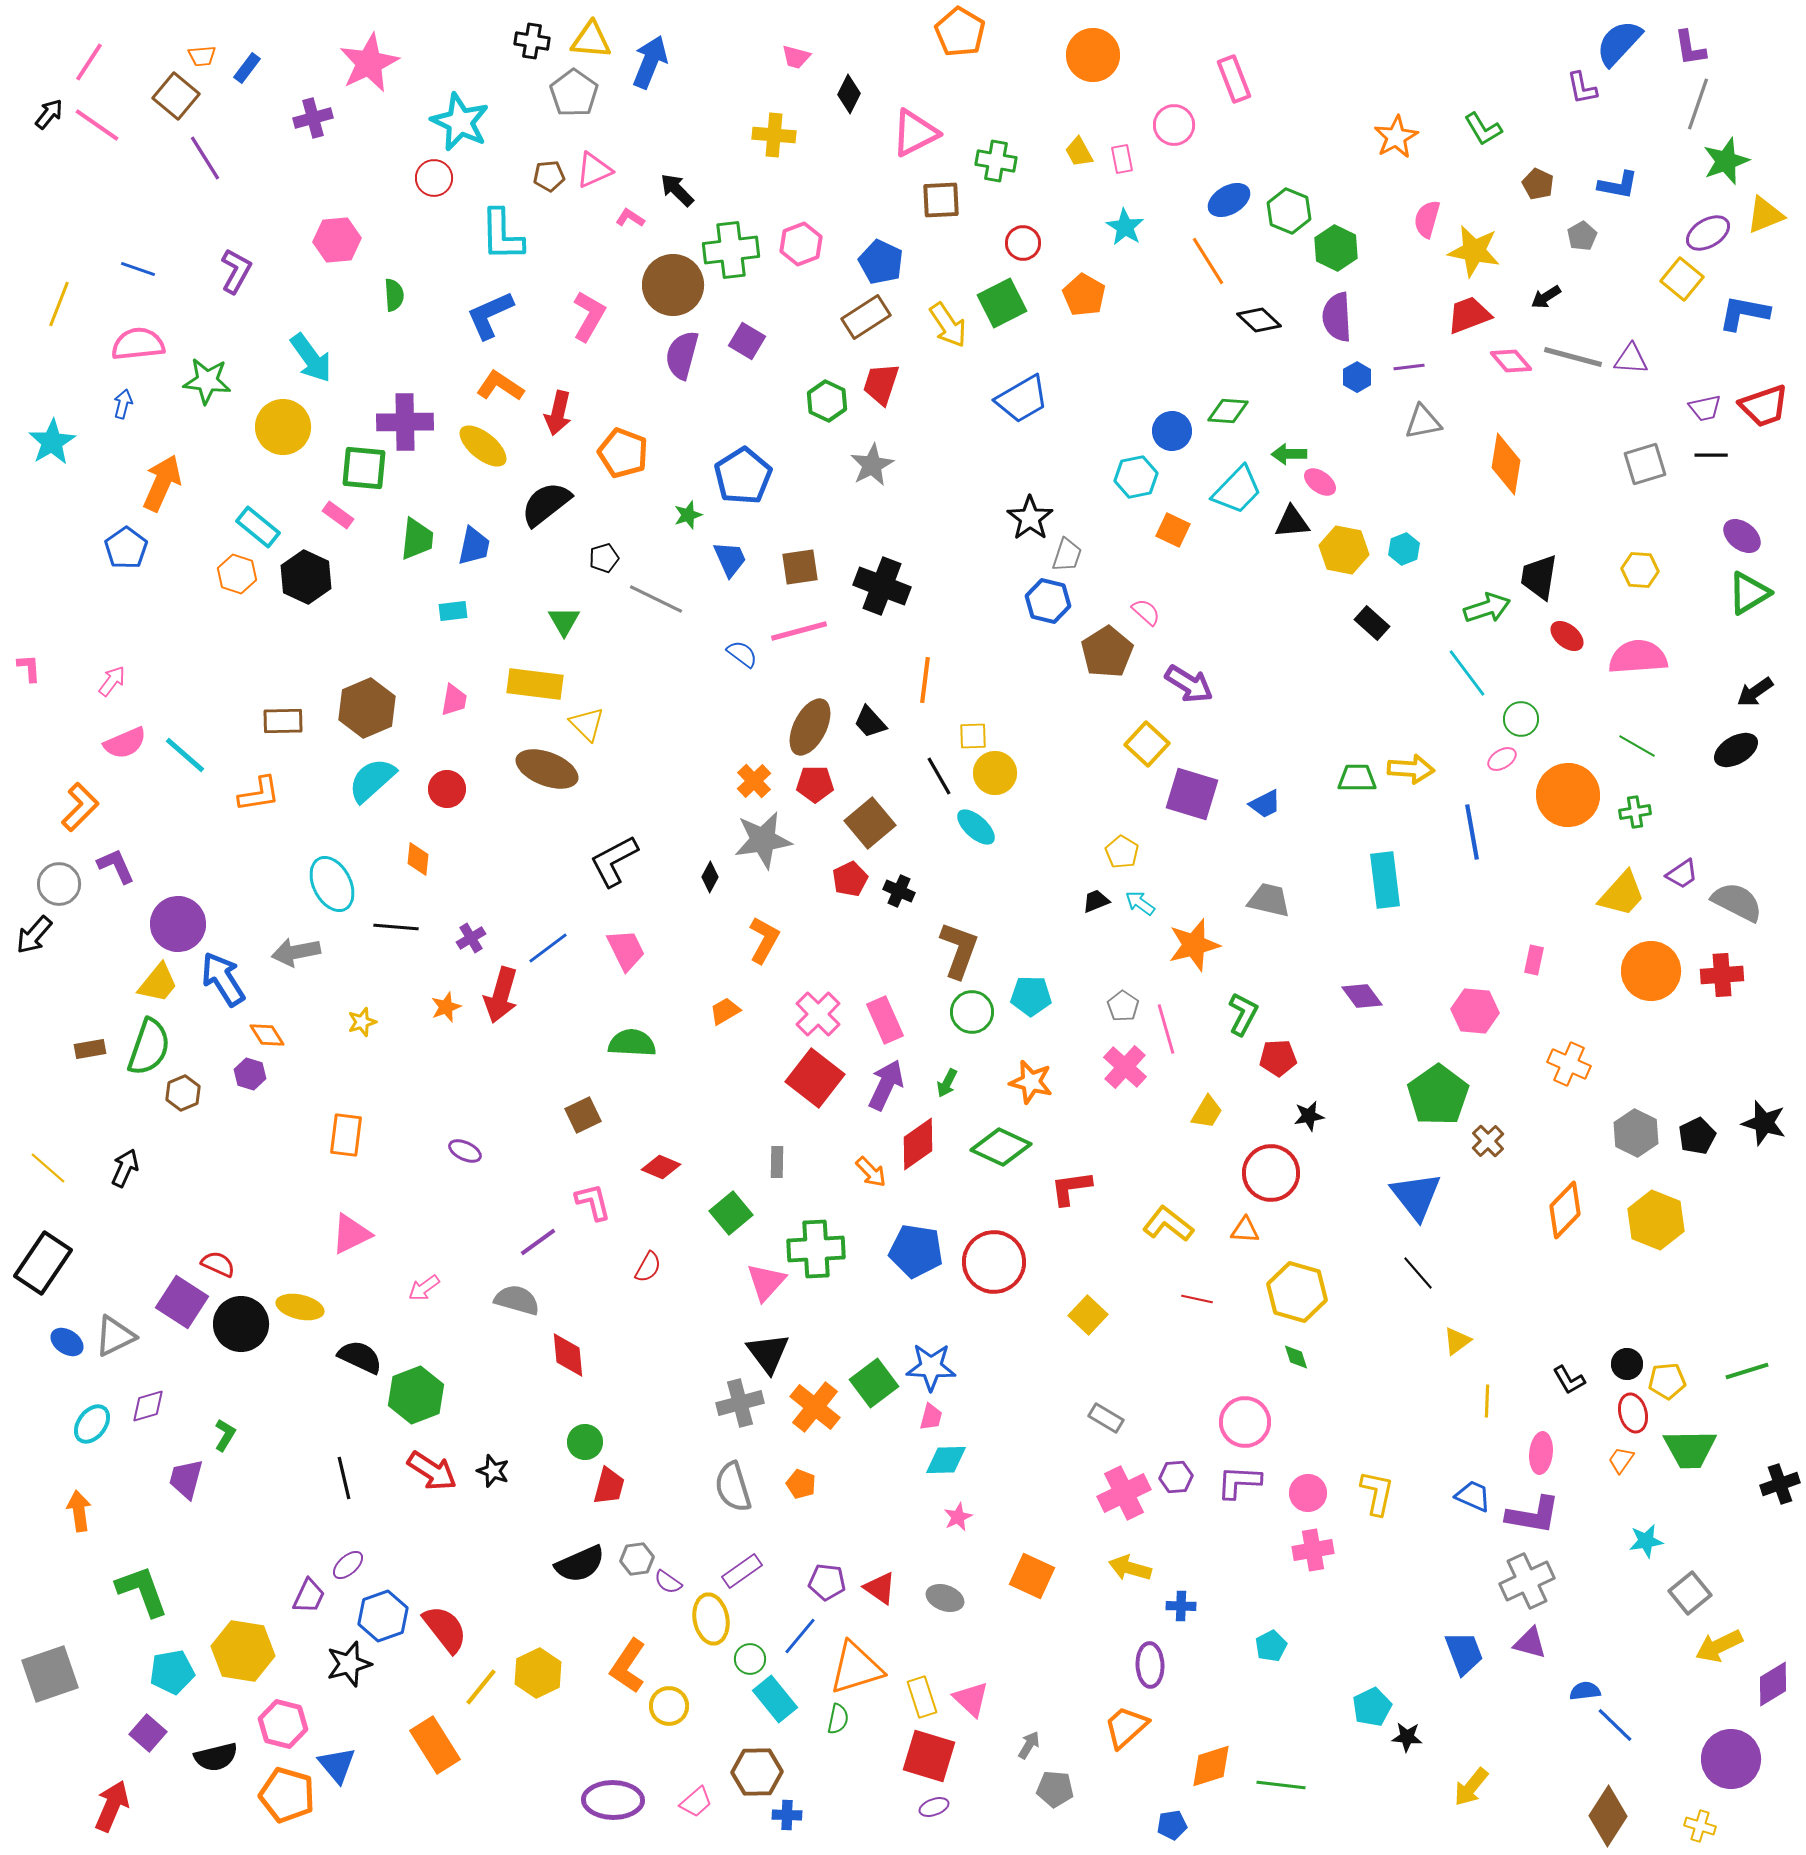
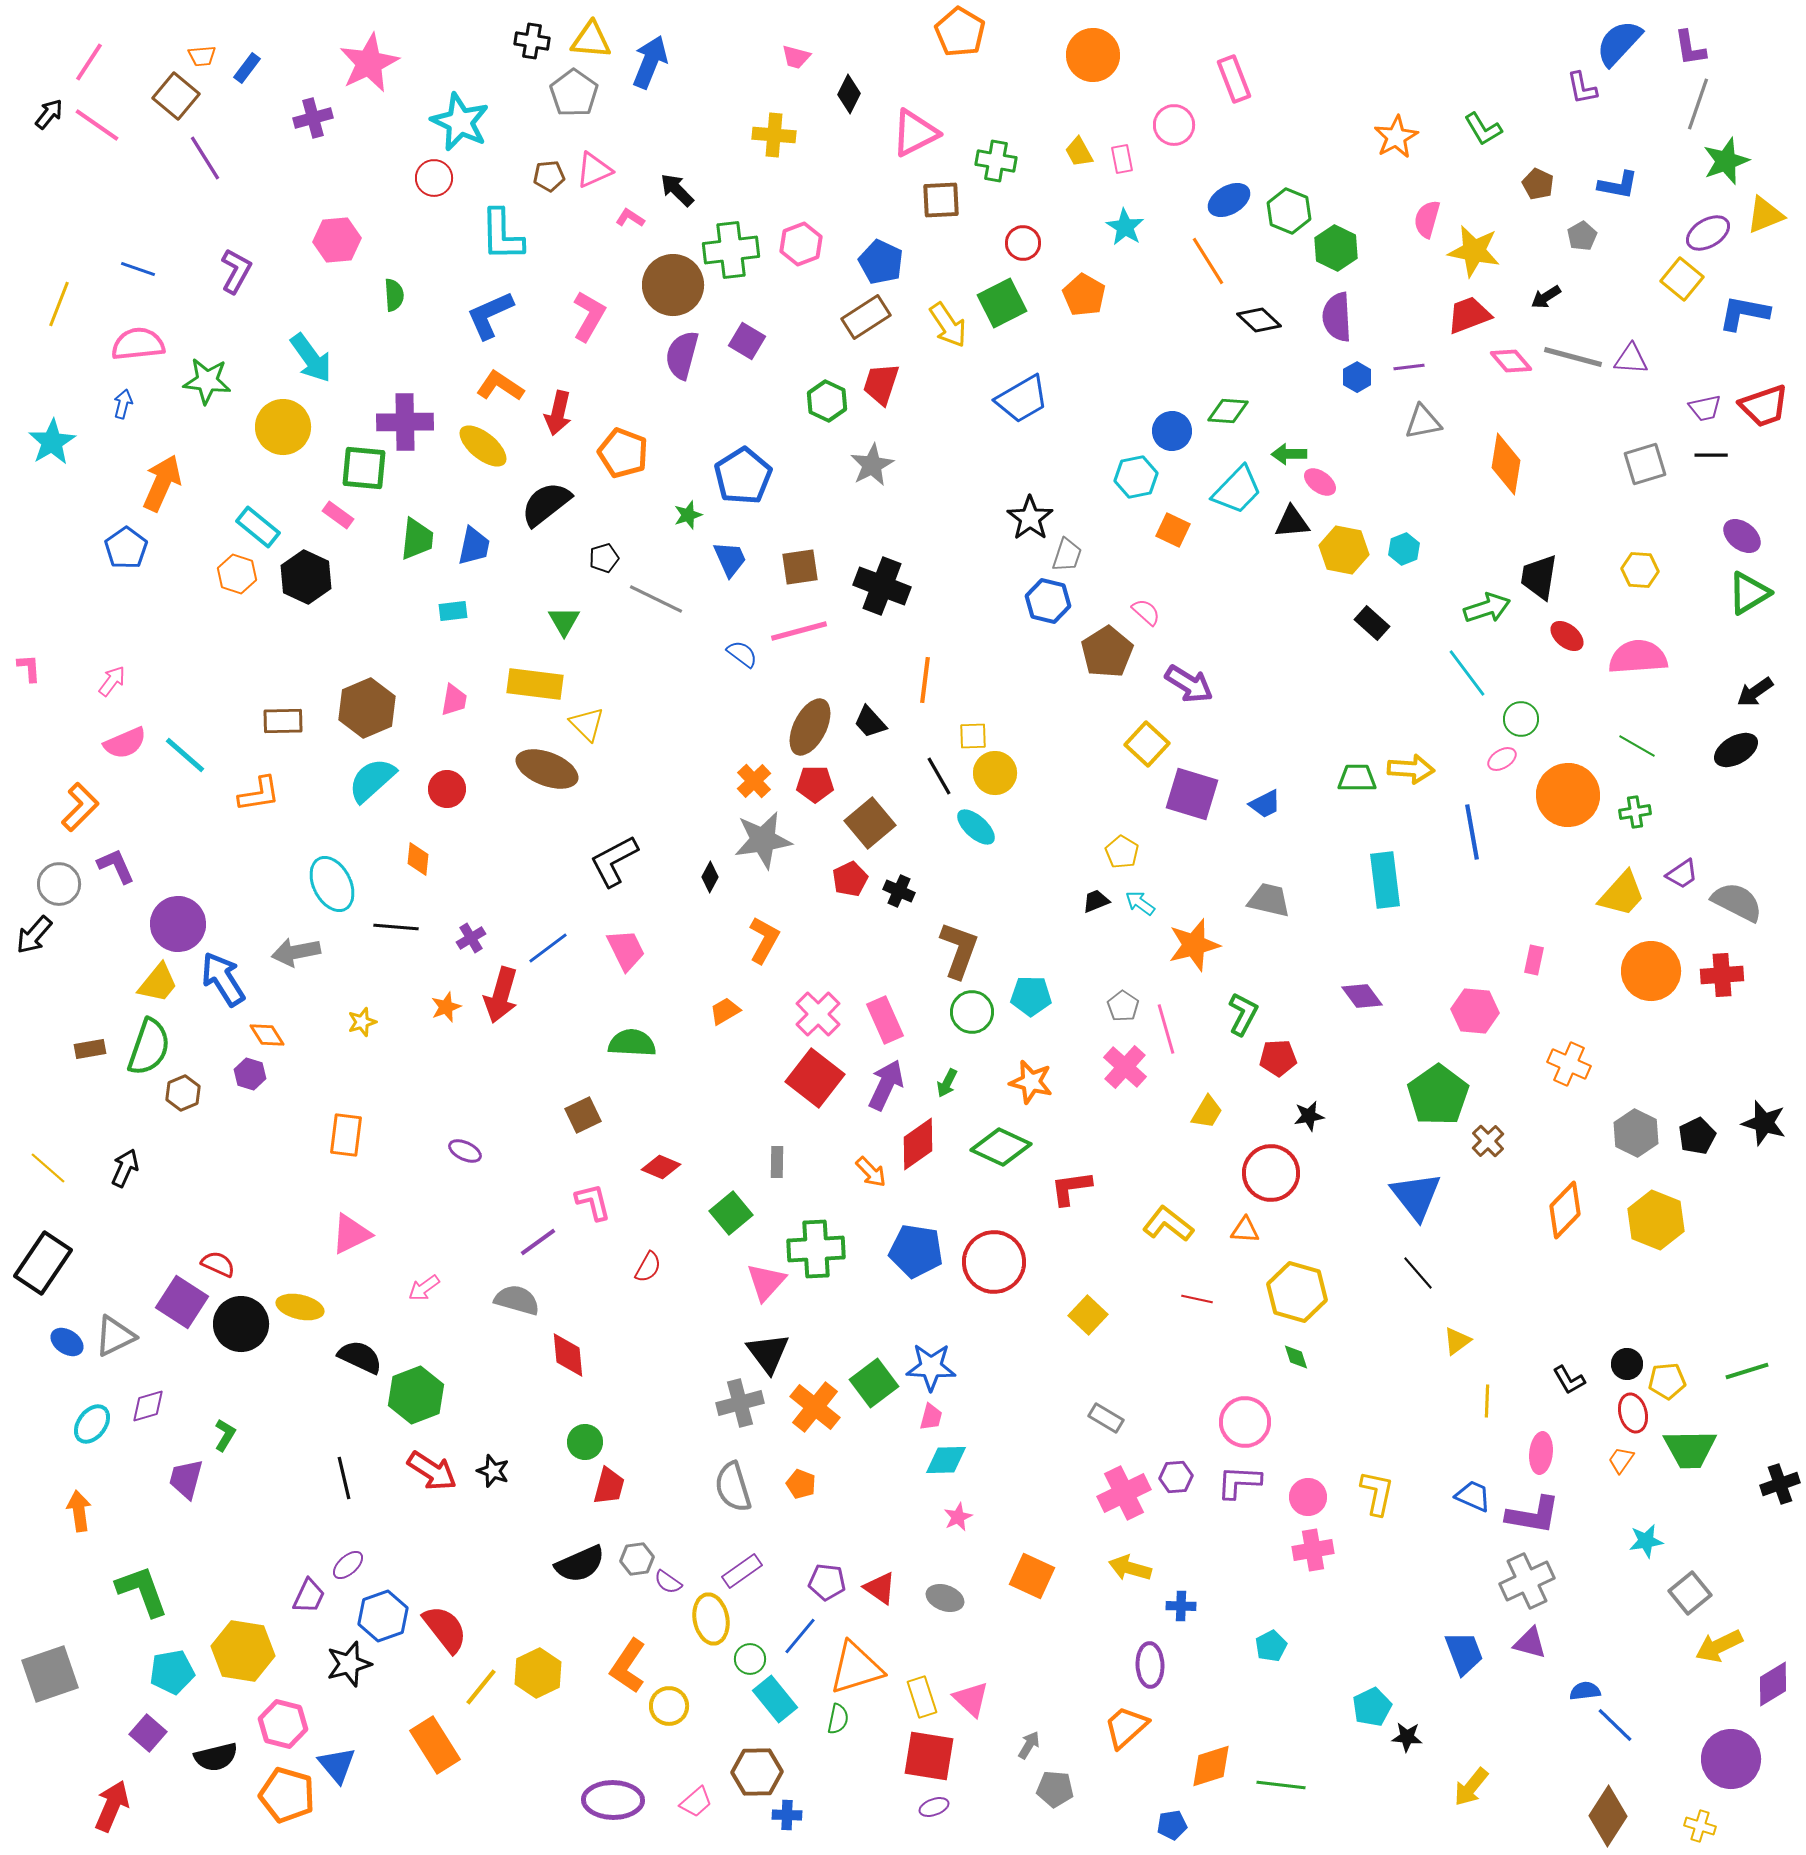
pink circle at (1308, 1493): moved 4 px down
red square at (929, 1756): rotated 8 degrees counterclockwise
